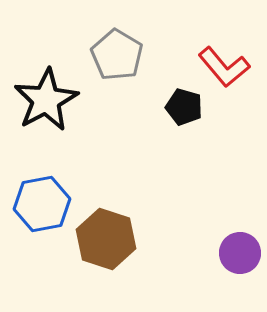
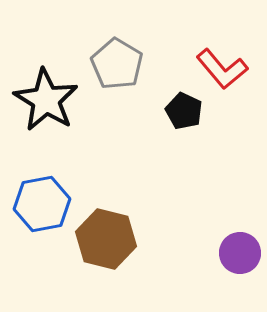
gray pentagon: moved 9 px down
red L-shape: moved 2 px left, 2 px down
black star: rotated 12 degrees counterclockwise
black pentagon: moved 4 px down; rotated 9 degrees clockwise
brown hexagon: rotated 4 degrees counterclockwise
